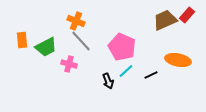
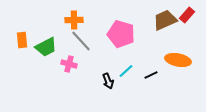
orange cross: moved 2 px left, 1 px up; rotated 24 degrees counterclockwise
pink pentagon: moved 1 px left, 13 px up; rotated 8 degrees counterclockwise
